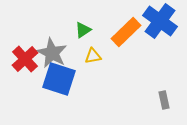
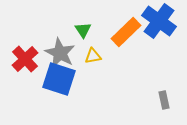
blue cross: moved 1 px left
green triangle: rotated 30 degrees counterclockwise
gray star: moved 8 px right
